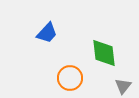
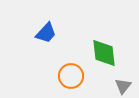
blue trapezoid: moved 1 px left
orange circle: moved 1 px right, 2 px up
